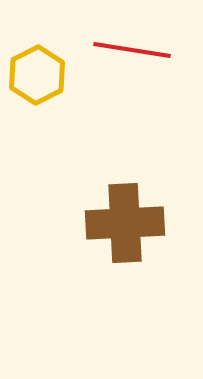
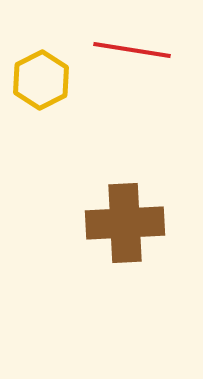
yellow hexagon: moved 4 px right, 5 px down
